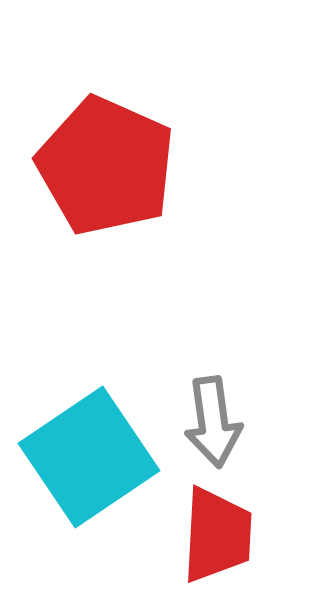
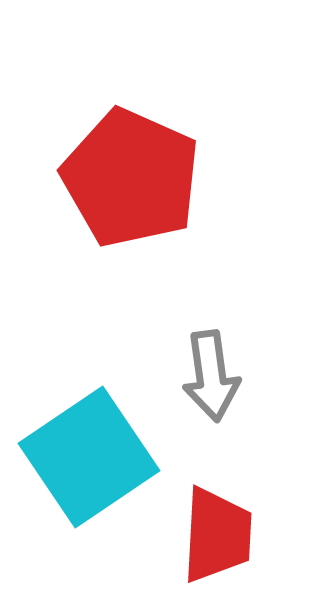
red pentagon: moved 25 px right, 12 px down
gray arrow: moved 2 px left, 46 px up
